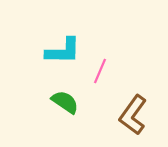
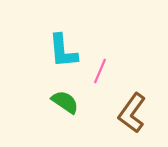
cyan L-shape: rotated 84 degrees clockwise
brown L-shape: moved 1 px left, 2 px up
